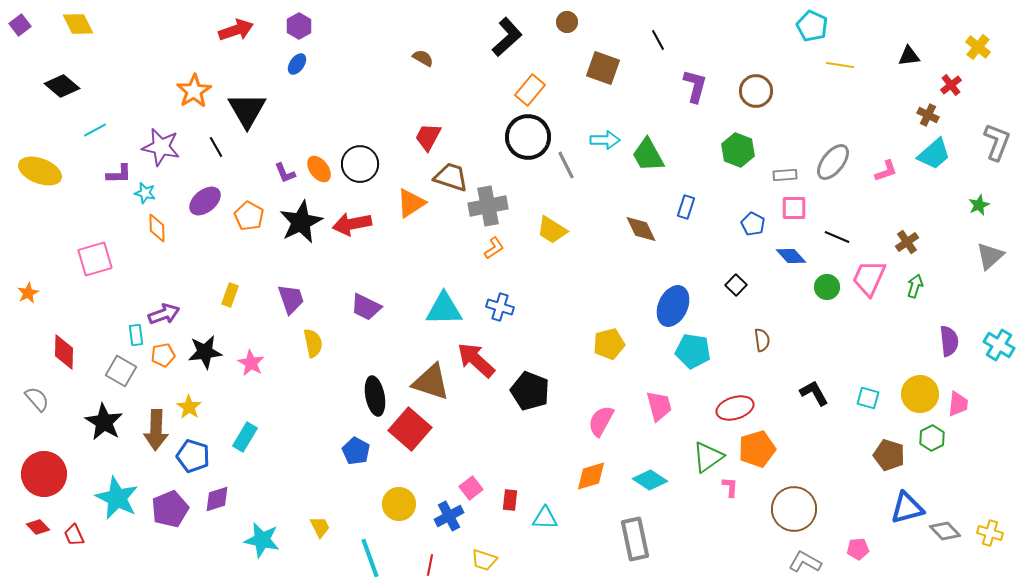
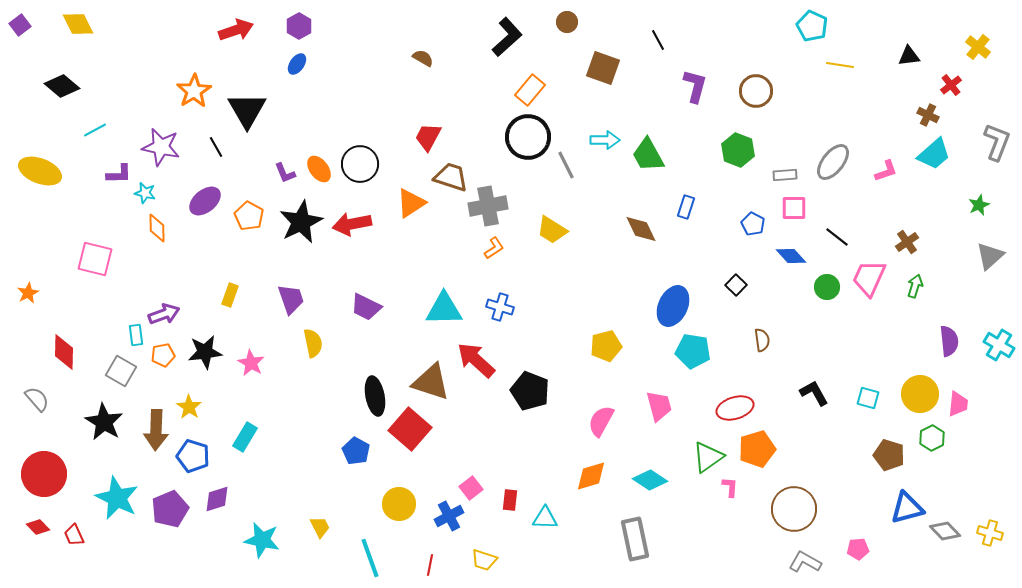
black line at (837, 237): rotated 15 degrees clockwise
pink square at (95, 259): rotated 30 degrees clockwise
yellow pentagon at (609, 344): moved 3 px left, 2 px down
